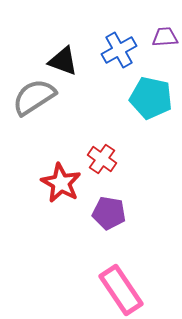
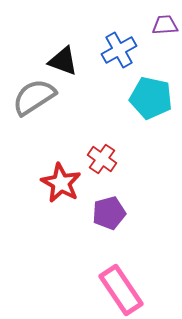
purple trapezoid: moved 12 px up
purple pentagon: rotated 24 degrees counterclockwise
